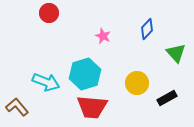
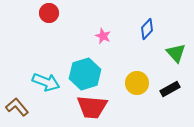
black rectangle: moved 3 px right, 9 px up
